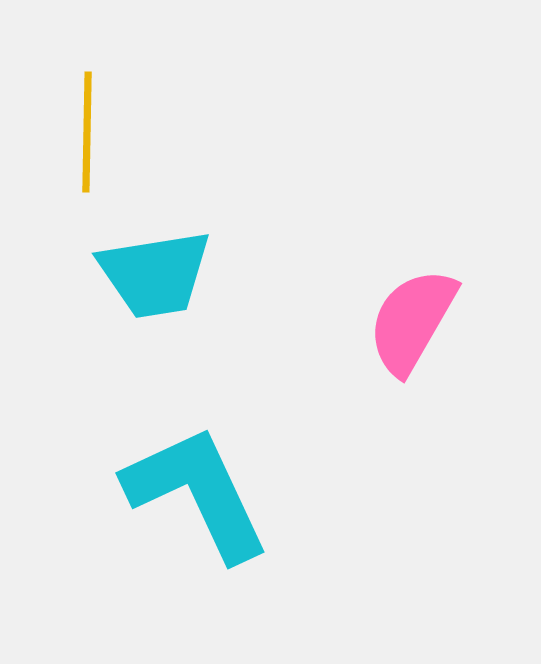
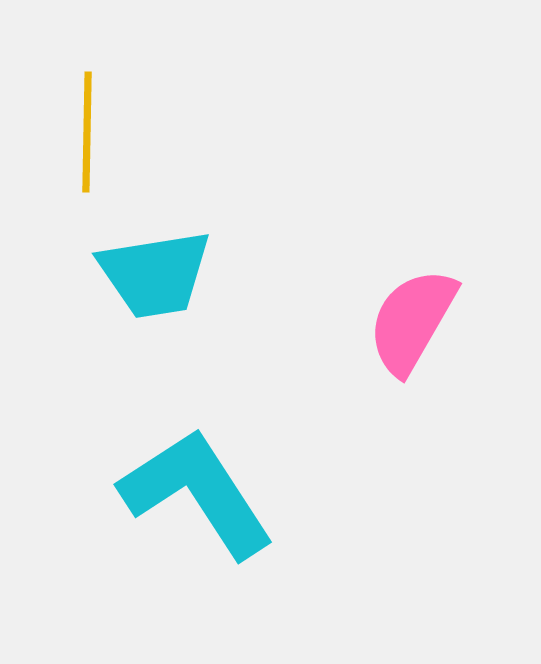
cyan L-shape: rotated 8 degrees counterclockwise
